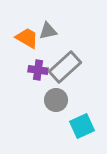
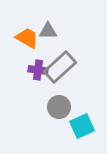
gray triangle: rotated 12 degrees clockwise
gray rectangle: moved 5 px left
gray circle: moved 3 px right, 7 px down
